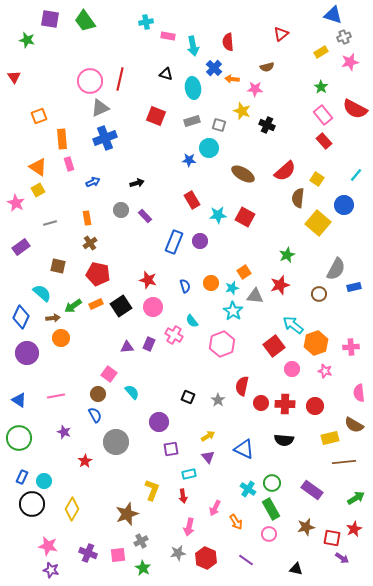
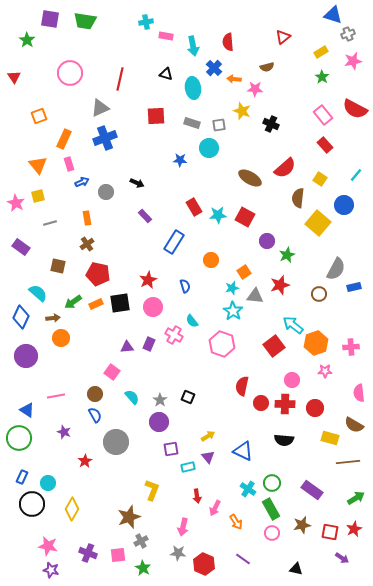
green trapezoid at (85, 21): rotated 45 degrees counterclockwise
red triangle at (281, 34): moved 2 px right, 3 px down
pink rectangle at (168, 36): moved 2 px left
gray cross at (344, 37): moved 4 px right, 3 px up
green star at (27, 40): rotated 21 degrees clockwise
pink star at (350, 62): moved 3 px right, 1 px up
orange arrow at (232, 79): moved 2 px right
pink circle at (90, 81): moved 20 px left, 8 px up
green star at (321, 87): moved 1 px right, 10 px up
red square at (156, 116): rotated 24 degrees counterclockwise
gray rectangle at (192, 121): moved 2 px down; rotated 35 degrees clockwise
gray square at (219, 125): rotated 24 degrees counterclockwise
black cross at (267, 125): moved 4 px right, 1 px up
orange rectangle at (62, 139): moved 2 px right; rotated 30 degrees clockwise
red rectangle at (324, 141): moved 1 px right, 4 px down
blue star at (189, 160): moved 9 px left
orange triangle at (38, 167): moved 2 px up; rotated 18 degrees clockwise
red semicircle at (285, 171): moved 3 px up
brown ellipse at (243, 174): moved 7 px right, 4 px down
yellow square at (317, 179): moved 3 px right
blue arrow at (93, 182): moved 11 px left
black arrow at (137, 183): rotated 40 degrees clockwise
yellow square at (38, 190): moved 6 px down; rotated 16 degrees clockwise
red rectangle at (192, 200): moved 2 px right, 7 px down
gray circle at (121, 210): moved 15 px left, 18 px up
purple circle at (200, 241): moved 67 px right
blue rectangle at (174, 242): rotated 10 degrees clockwise
brown cross at (90, 243): moved 3 px left, 1 px down
purple rectangle at (21, 247): rotated 72 degrees clockwise
red star at (148, 280): rotated 30 degrees clockwise
orange circle at (211, 283): moved 23 px up
cyan semicircle at (42, 293): moved 4 px left
green arrow at (73, 306): moved 4 px up
black square at (121, 306): moved 1 px left, 3 px up; rotated 25 degrees clockwise
pink hexagon at (222, 344): rotated 20 degrees counterclockwise
purple circle at (27, 353): moved 1 px left, 3 px down
pink circle at (292, 369): moved 11 px down
pink star at (325, 371): rotated 16 degrees counterclockwise
pink square at (109, 374): moved 3 px right, 2 px up
cyan semicircle at (132, 392): moved 5 px down
brown circle at (98, 394): moved 3 px left
blue triangle at (19, 400): moved 8 px right, 10 px down
gray star at (218, 400): moved 58 px left
red circle at (315, 406): moved 2 px down
yellow rectangle at (330, 438): rotated 30 degrees clockwise
blue triangle at (244, 449): moved 1 px left, 2 px down
brown line at (344, 462): moved 4 px right
cyan rectangle at (189, 474): moved 1 px left, 7 px up
cyan circle at (44, 481): moved 4 px right, 2 px down
red arrow at (183, 496): moved 14 px right
brown star at (127, 514): moved 2 px right, 3 px down
pink arrow at (189, 527): moved 6 px left
brown star at (306, 527): moved 4 px left, 2 px up
pink circle at (269, 534): moved 3 px right, 1 px up
red square at (332, 538): moved 2 px left, 6 px up
gray star at (178, 553): rotated 14 degrees clockwise
red hexagon at (206, 558): moved 2 px left, 6 px down
purple line at (246, 560): moved 3 px left, 1 px up
